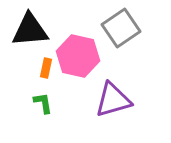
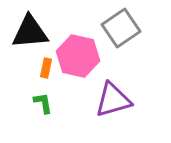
black triangle: moved 2 px down
